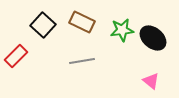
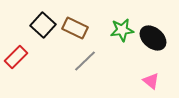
brown rectangle: moved 7 px left, 6 px down
red rectangle: moved 1 px down
gray line: moved 3 px right; rotated 35 degrees counterclockwise
